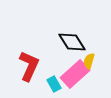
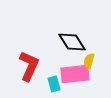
pink rectangle: rotated 36 degrees clockwise
cyan rectangle: rotated 14 degrees clockwise
